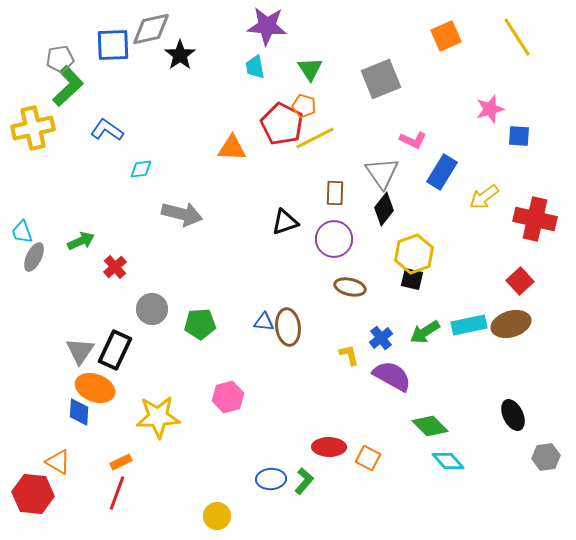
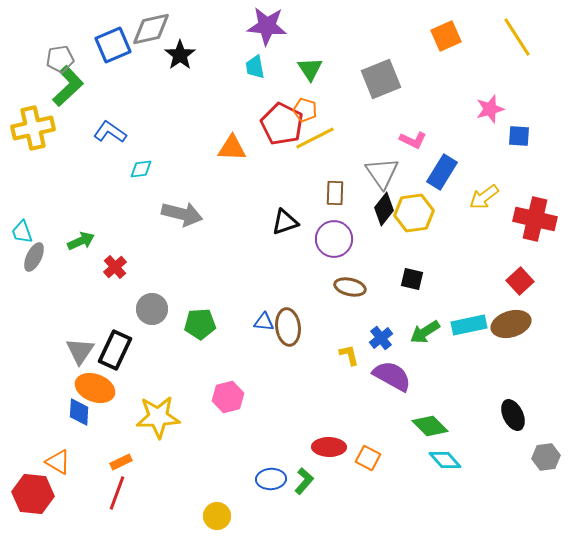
blue square at (113, 45): rotated 21 degrees counterclockwise
orange pentagon at (304, 106): moved 1 px right, 4 px down
blue L-shape at (107, 130): moved 3 px right, 2 px down
yellow hexagon at (414, 254): moved 41 px up; rotated 12 degrees clockwise
cyan diamond at (448, 461): moved 3 px left, 1 px up
